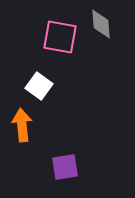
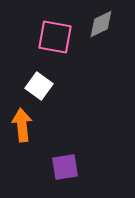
gray diamond: rotated 68 degrees clockwise
pink square: moved 5 px left
